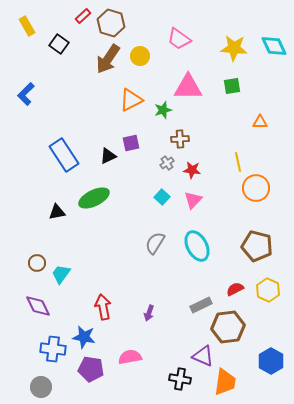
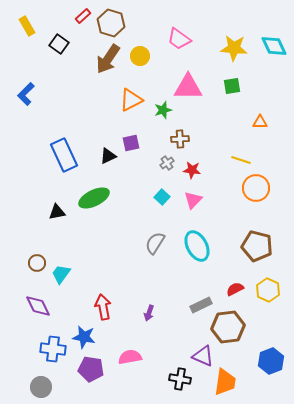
blue rectangle at (64, 155): rotated 8 degrees clockwise
yellow line at (238, 162): moved 3 px right, 2 px up; rotated 60 degrees counterclockwise
blue hexagon at (271, 361): rotated 10 degrees clockwise
